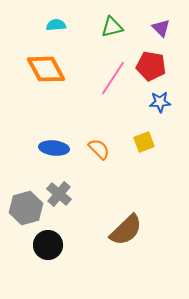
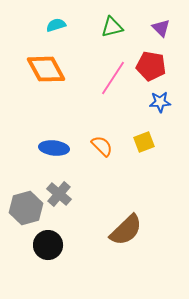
cyan semicircle: rotated 12 degrees counterclockwise
orange semicircle: moved 3 px right, 3 px up
